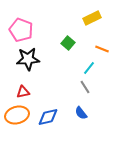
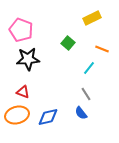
gray line: moved 1 px right, 7 px down
red triangle: rotated 32 degrees clockwise
